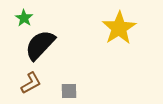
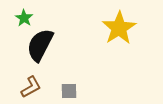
black semicircle: rotated 16 degrees counterclockwise
brown L-shape: moved 4 px down
